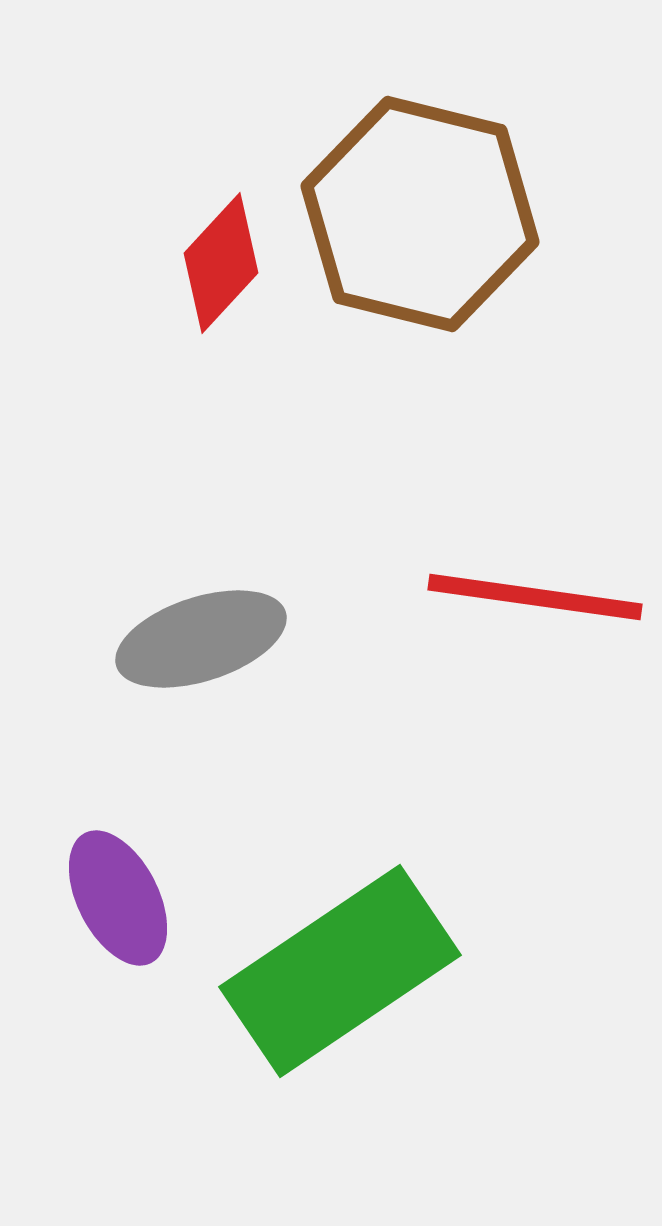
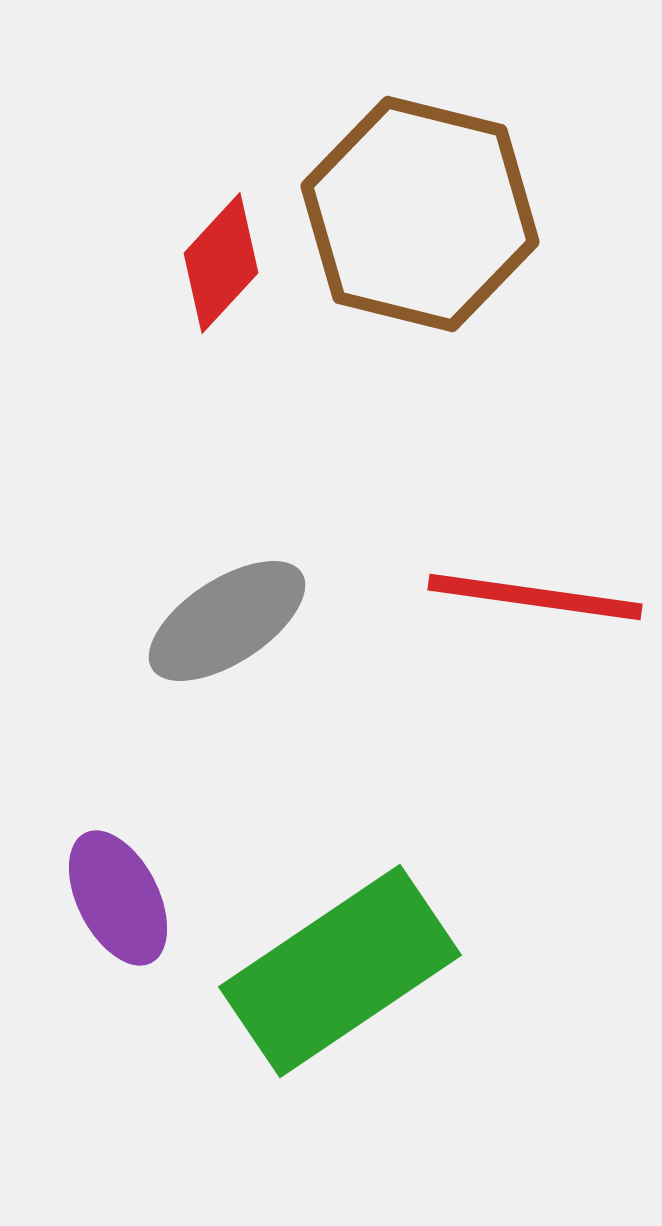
gray ellipse: moved 26 px right, 18 px up; rotated 15 degrees counterclockwise
